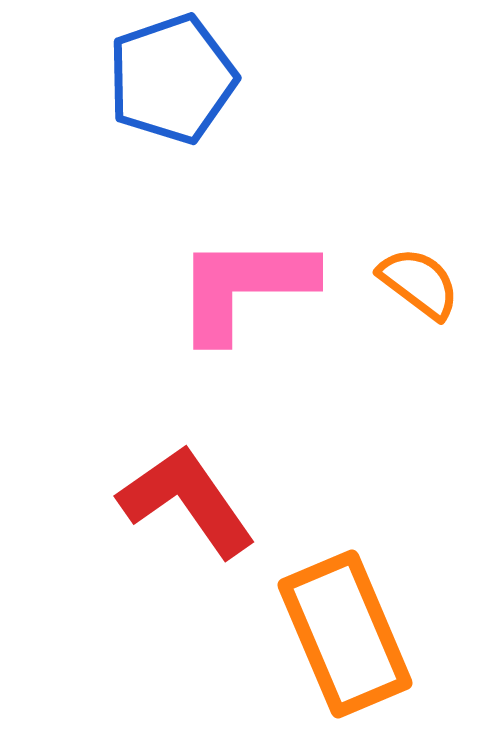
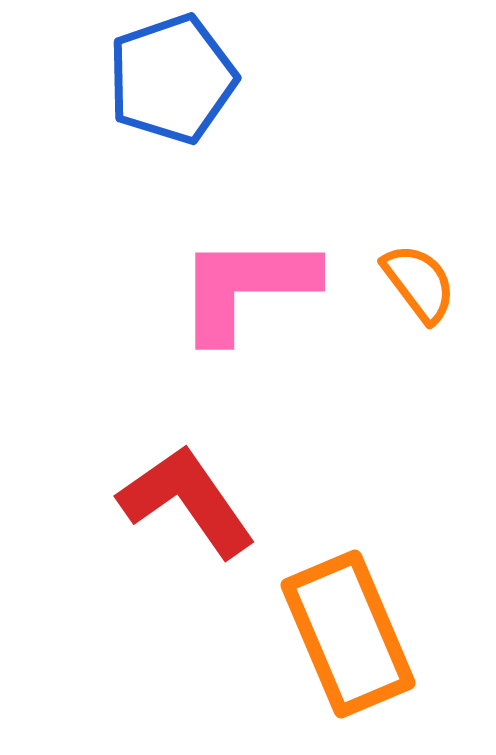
orange semicircle: rotated 16 degrees clockwise
pink L-shape: moved 2 px right
orange rectangle: moved 3 px right
